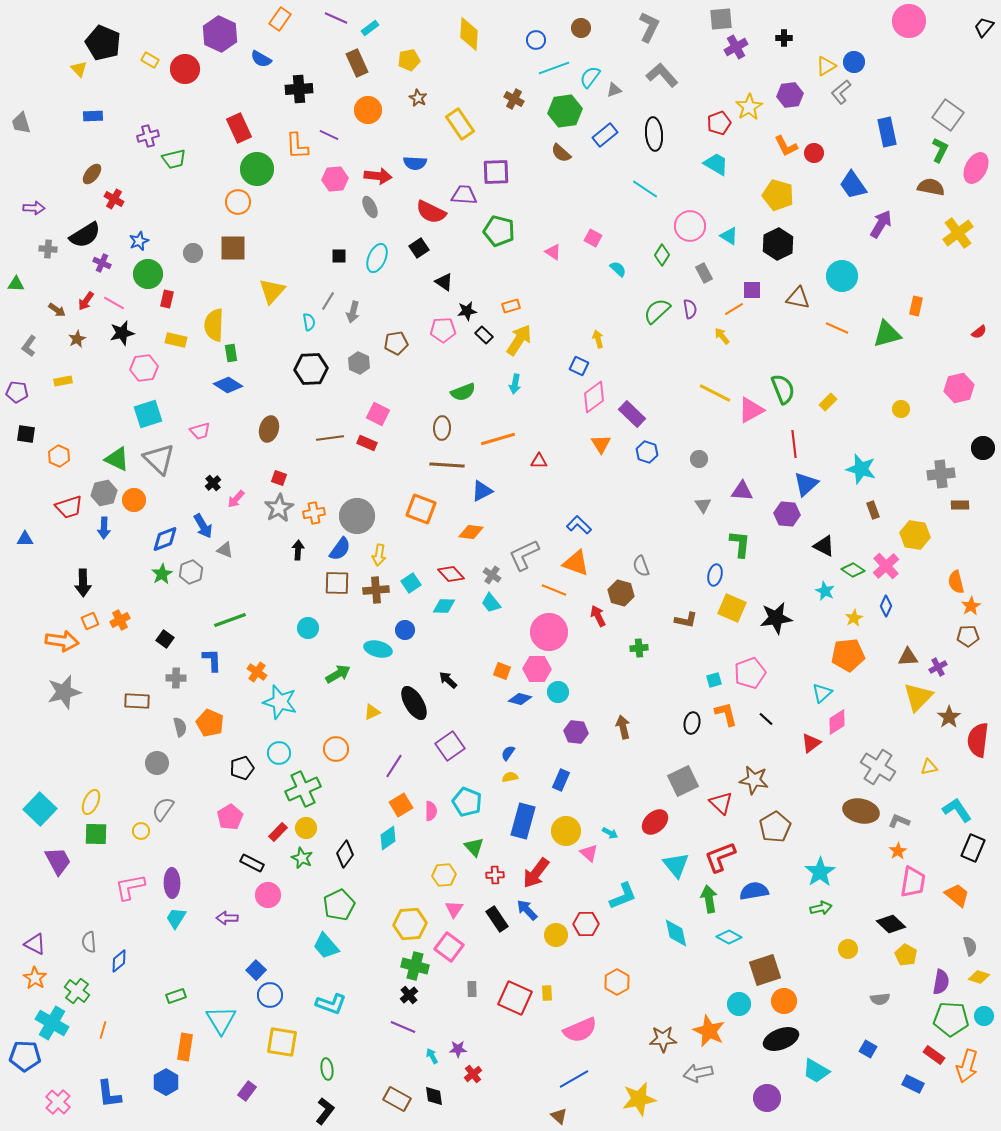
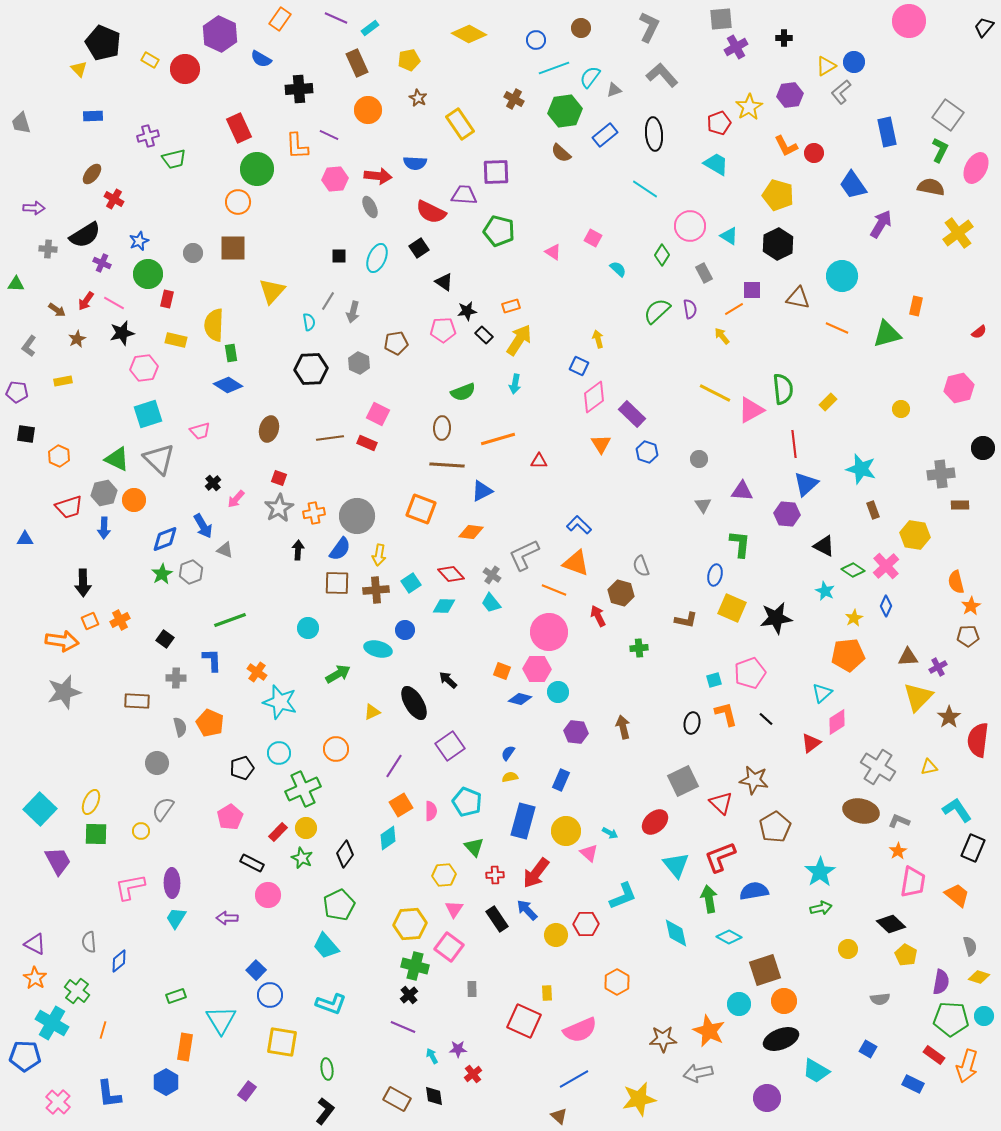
yellow diamond at (469, 34): rotated 64 degrees counterclockwise
green semicircle at (783, 389): rotated 16 degrees clockwise
red square at (515, 998): moved 9 px right, 23 px down
